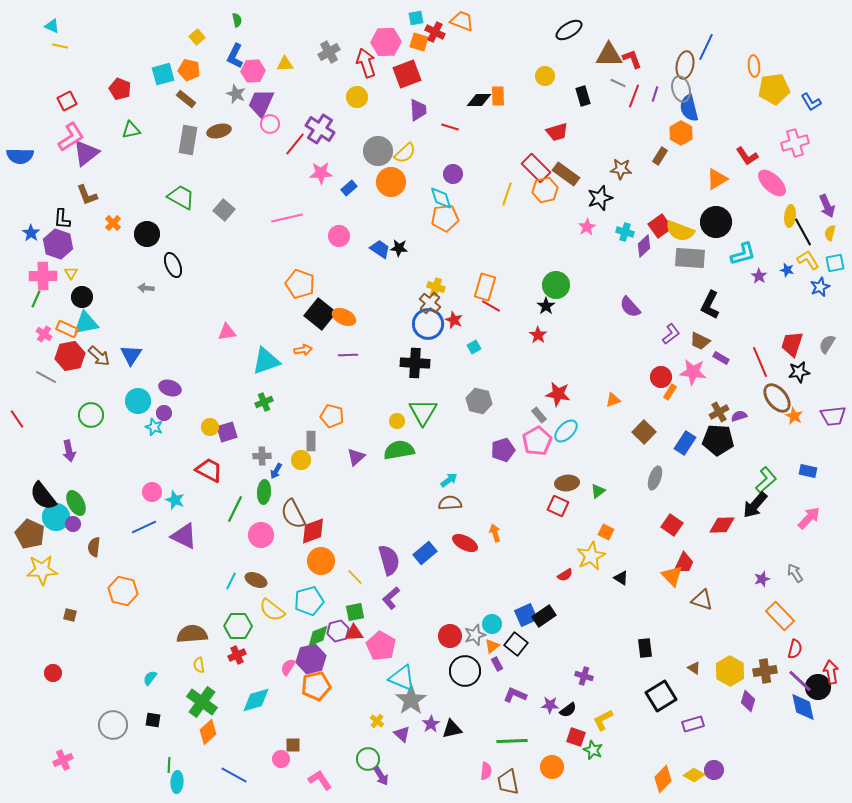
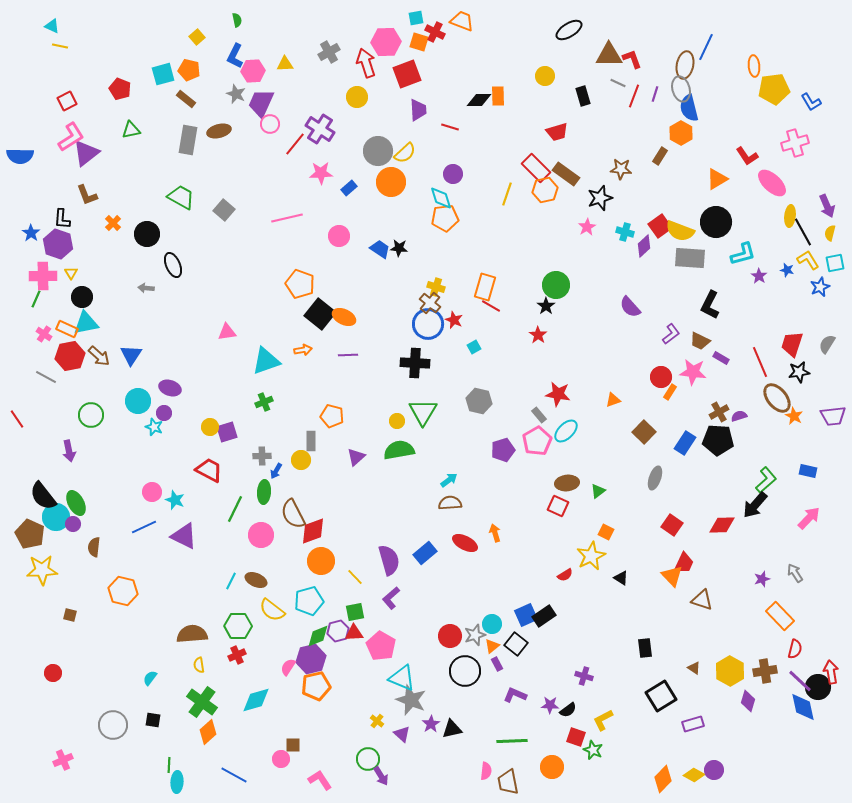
gray star at (411, 700): rotated 16 degrees counterclockwise
